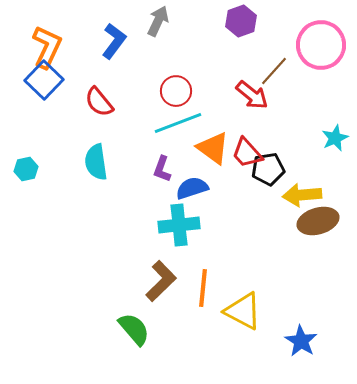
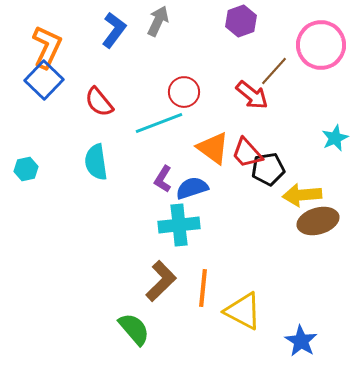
blue L-shape: moved 11 px up
red circle: moved 8 px right, 1 px down
cyan line: moved 19 px left
purple L-shape: moved 1 px right, 10 px down; rotated 12 degrees clockwise
